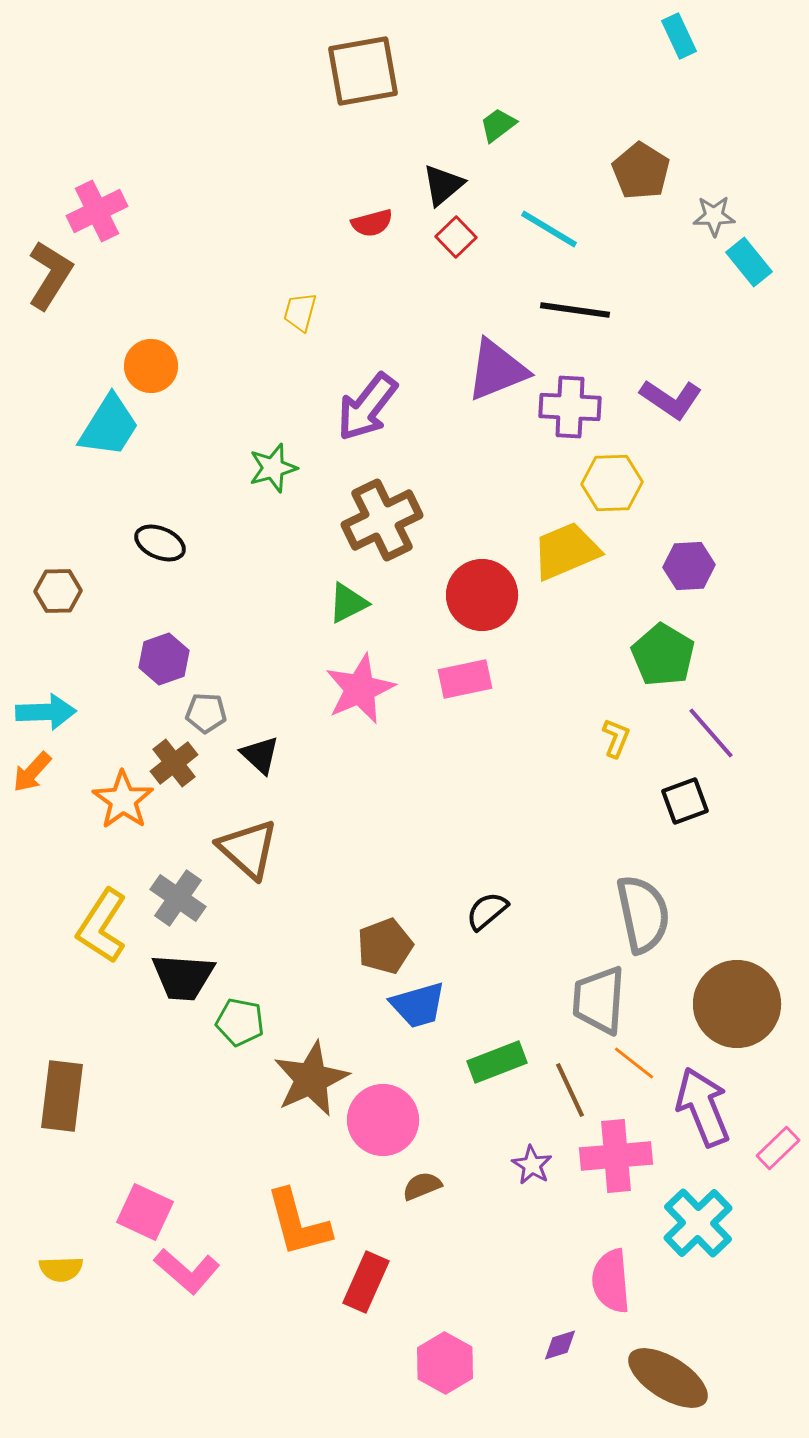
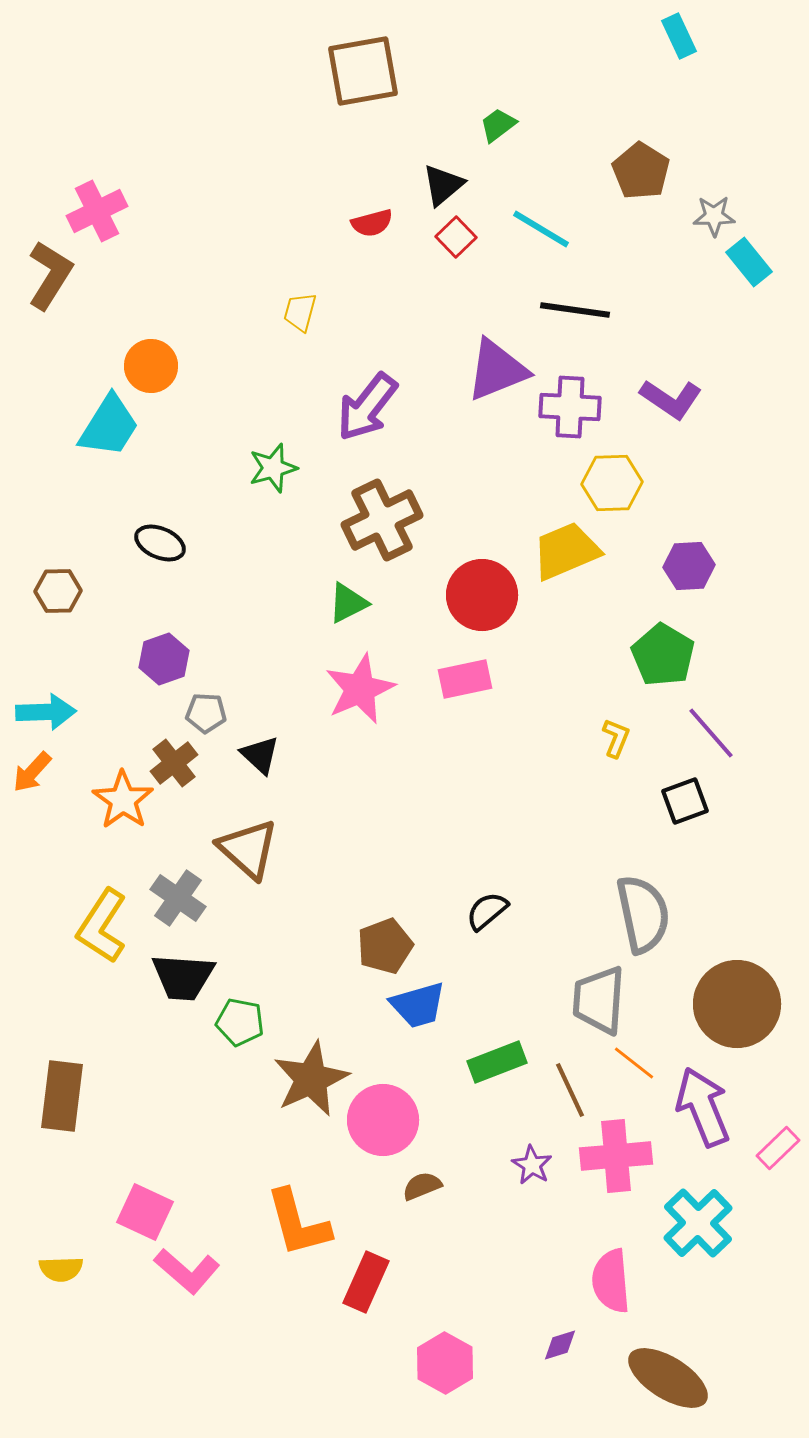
cyan line at (549, 229): moved 8 px left
